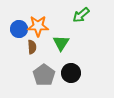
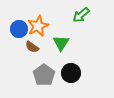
orange star: rotated 25 degrees counterclockwise
brown semicircle: rotated 128 degrees clockwise
